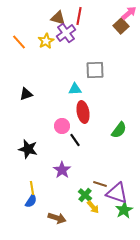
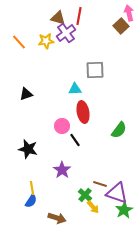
pink arrow: rotated 63 degrees counterclockwise
yellow star: rotated 21 degrees clockwise
